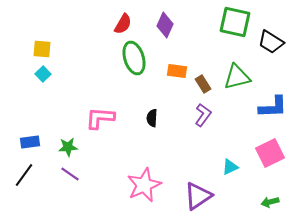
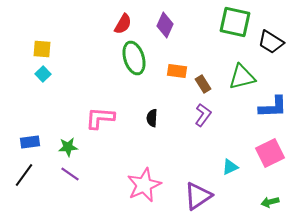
green triangle: moved 5 px right
